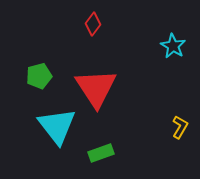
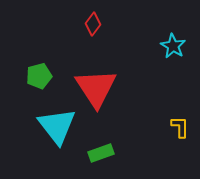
yellow L-shape: rotated 30 degrees counterclockwise
